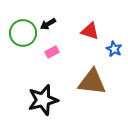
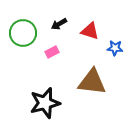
black arrow: moved 11 px right
blue star: moved 1 px right, 1 px up; rotated 21 degrees counterclockwise
black star: moved 2 px right, 3 px down
